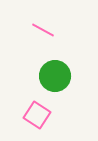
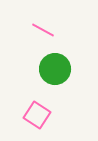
green circle: moved 7 px up
